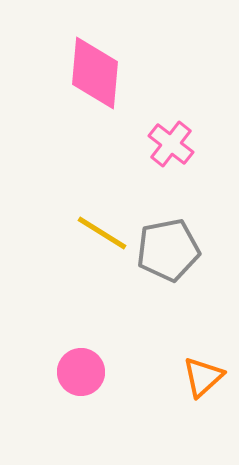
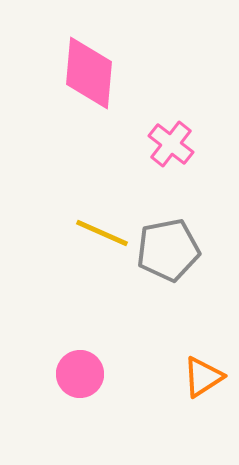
pink diamond: moved 6 px left
yellow line: rotated 8 degrees counterclockwise
pink circle: moved 1 px left, 2 px down
orange triangle: rotated 9 degrees clockwise
